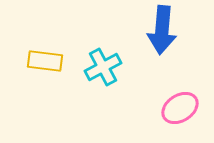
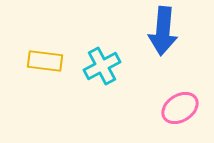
blue arrow: moved 1 px right, 1 px down
cyan cross: moved 1 px left, 1 px up
